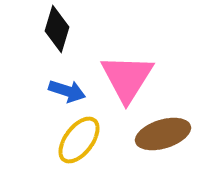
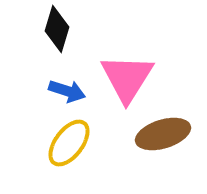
yellow ellipse: moved 10 px left, 3 px down
